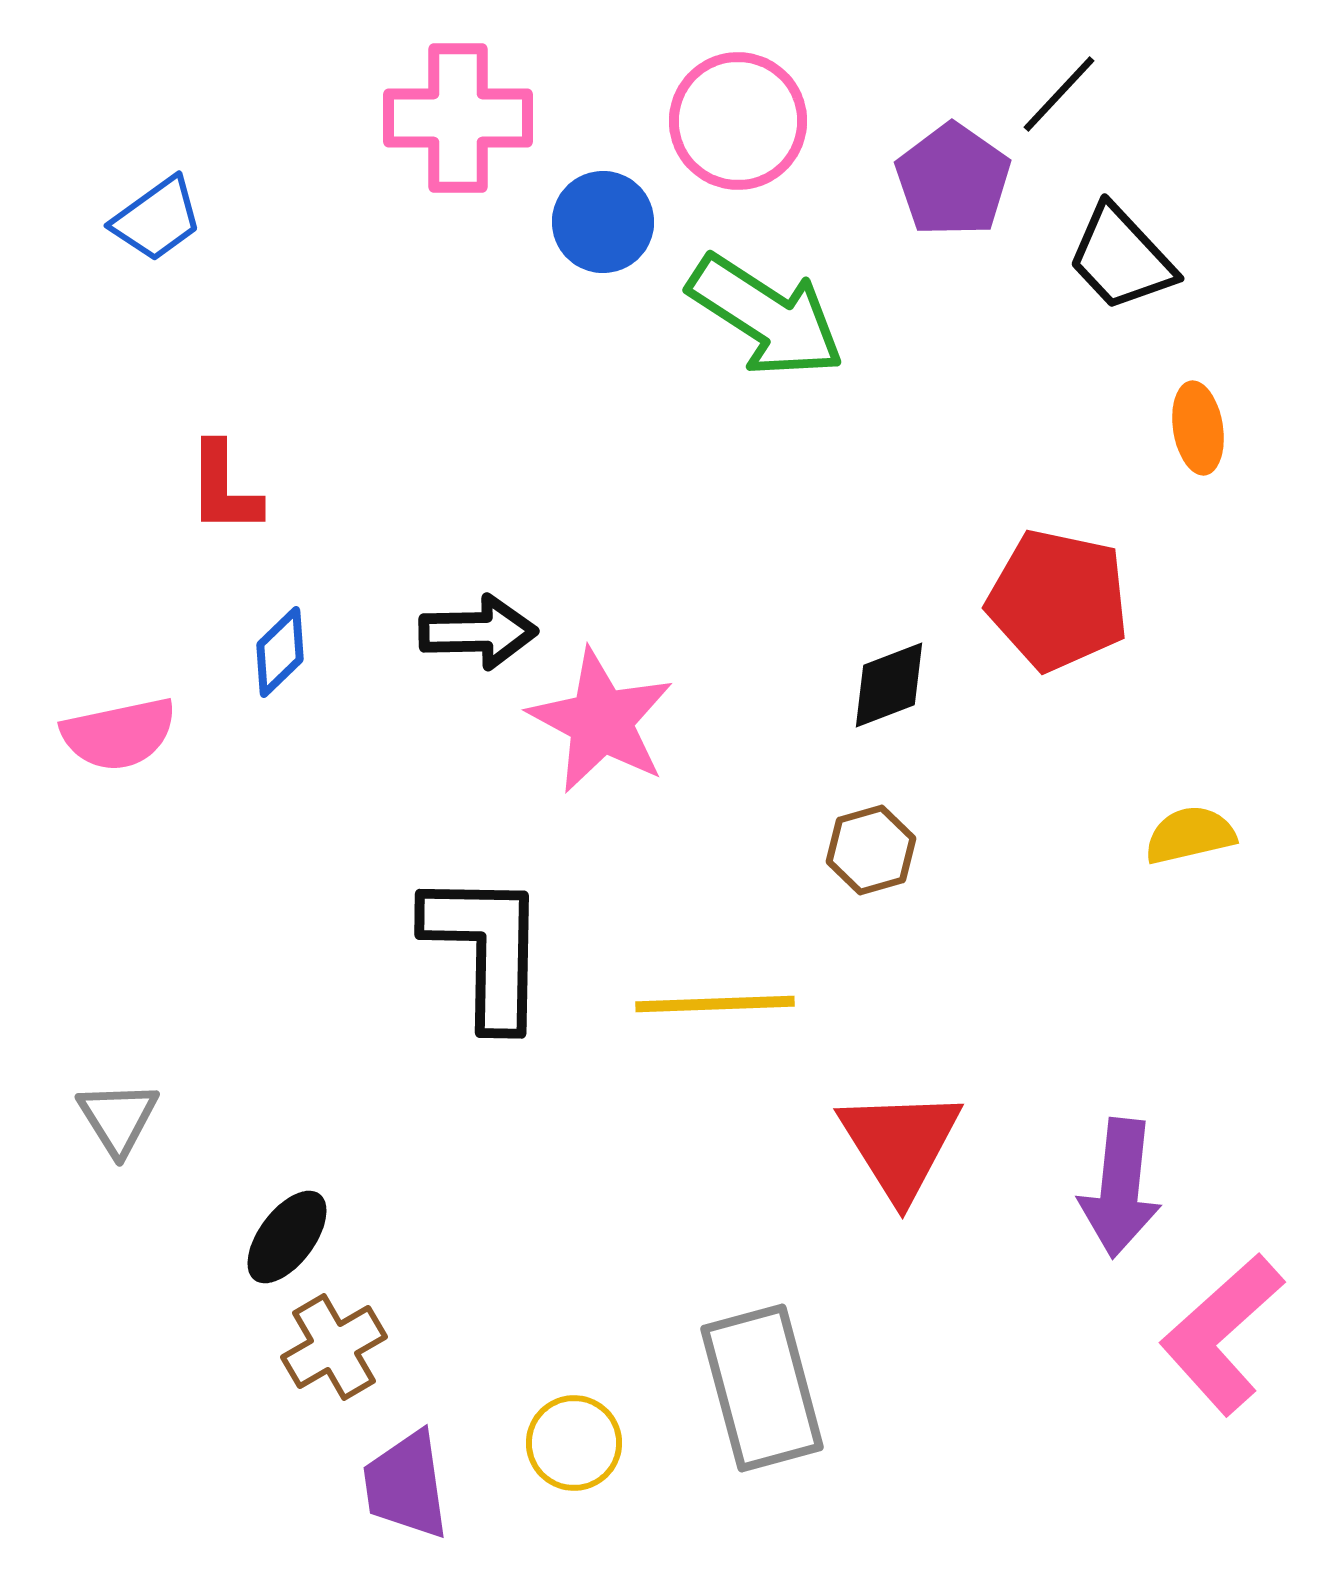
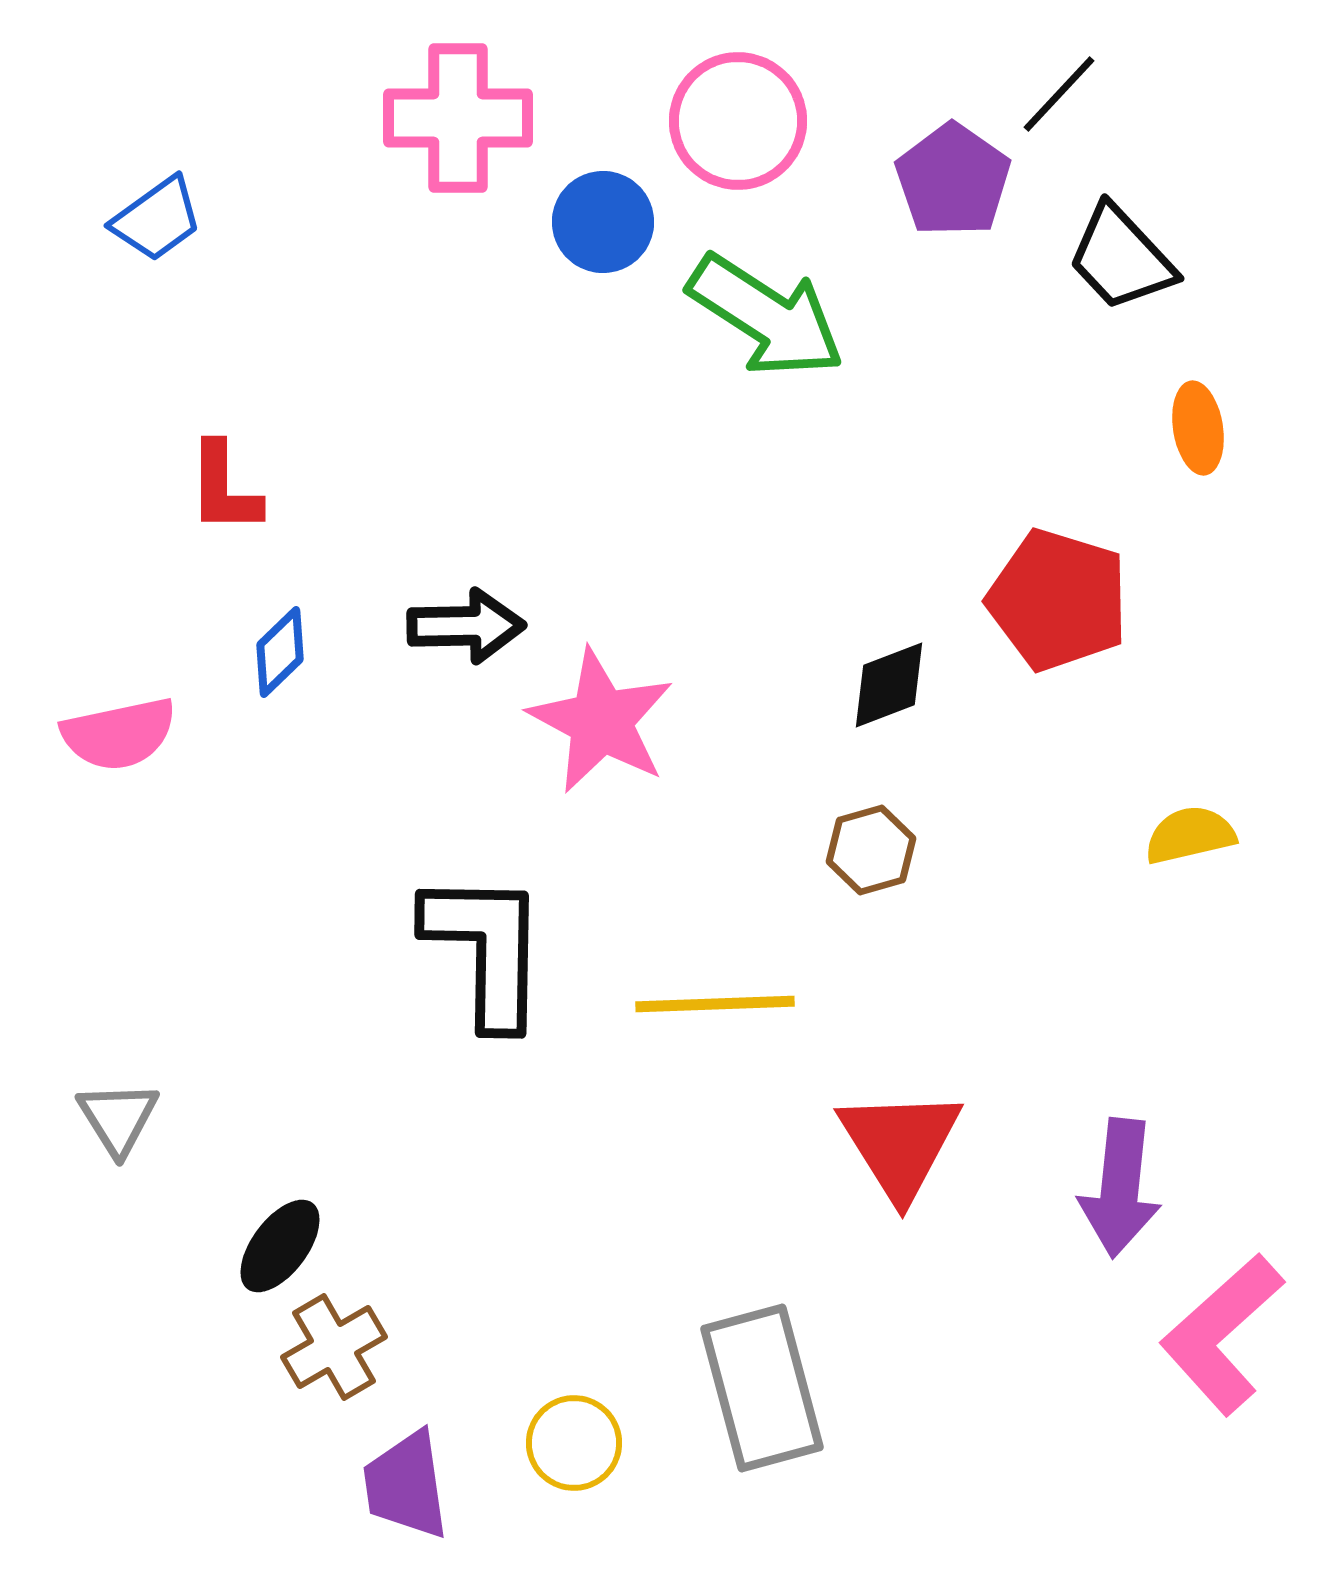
red pentagon: rotated 5 degrees clockwise
black arrow: moved 12 px left, 6 px up
black ellipse: moved 7 px left, 9 px down
